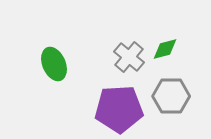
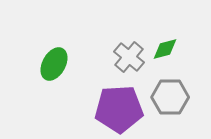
green ellipse: rotated 52 degrees clockwise
gray hexagon: moved 1 px left, 1 px down
